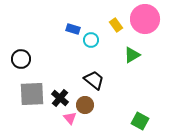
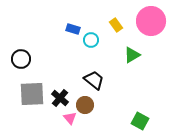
pink circle: moved 6 px right, 2 px down
